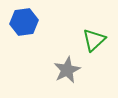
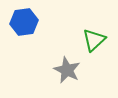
gray star: rotated 20 degrees counterclockwise
